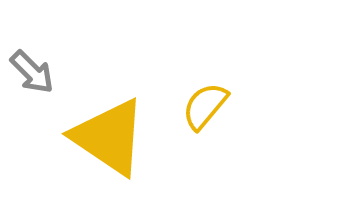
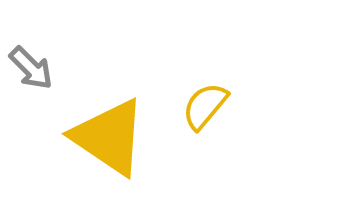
gray arrow: moved 1 px left, 4 px up
